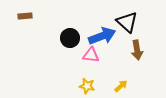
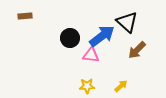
blue arrow: rotated 16 degrees counterclockwise
brown arrow: rotated 54 degrees clockwise
yellow star: rotated 14 degrees counterclockwise
